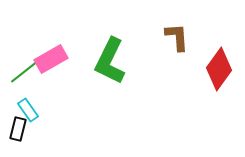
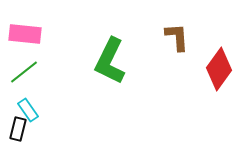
pink rectangle: moved 26 px left, 25 px up; rotated 36 degrees clockwise
